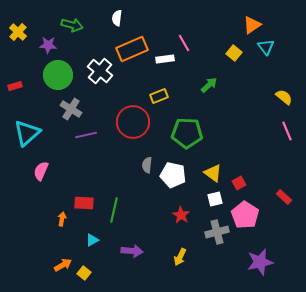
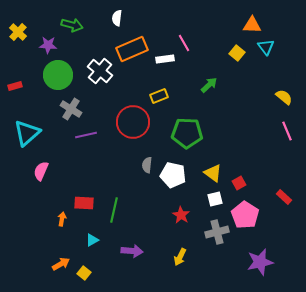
orange triangle at (252, 25): rotated 36 degrees clockwise
yellow square at (234, 53): moved 3 px right
orange arrow at (63, 265): moved 2 px left, 1 px up
